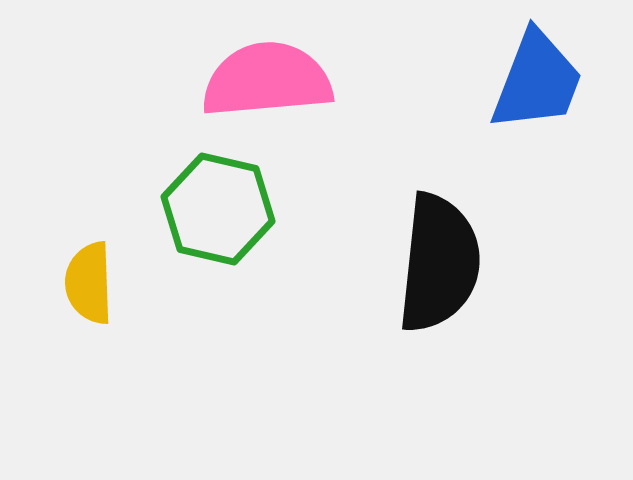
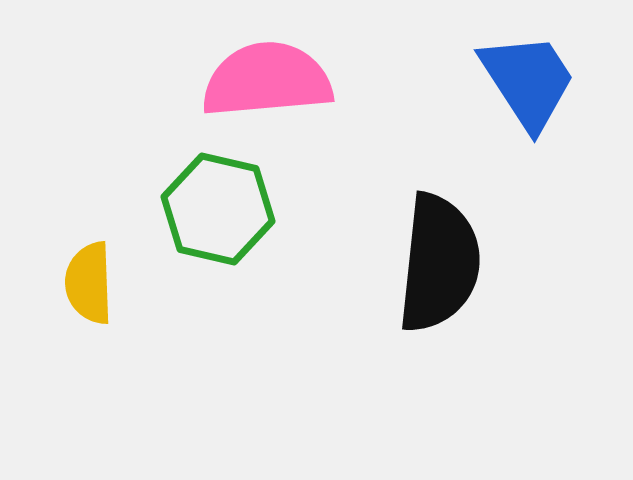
blue trapezoid: moved 9 px left; rotated 54 degrees counterclockwise
